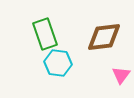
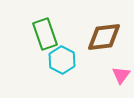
cyan hexagon: moved 4 px right, 3 px up; rotated 20 degrees clockwise
